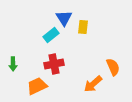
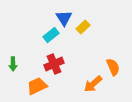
yellow rectangle: rotated 40 degrees clockwise
red cross: rotated 12 degrees counterclockwise
